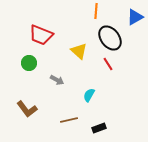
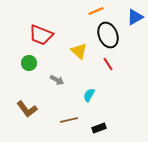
orange line: rotated 63 degrees clockwise
black ellipse: moved 2 px left, 3 px up; rotated 15 degrees clockwise
